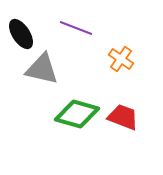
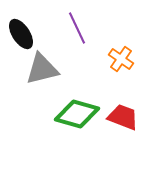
purple line: moved 1 px right; rotated 44 degrees clockwise
gray triangle: rotated 27 degrees counterclockwise
